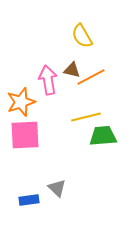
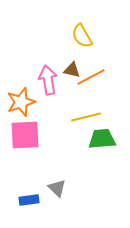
green trapezoid: moved 1 px left, 3 px down
